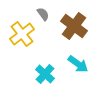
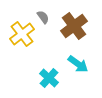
gray semicircle: moved 3 px down
brown cross: rotated 16 degrees clockwise
cyan cross: moved 4 px right, 4 px down
